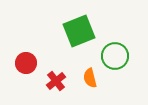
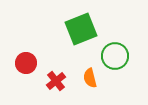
green square: moved 2 px right, 2 px up
